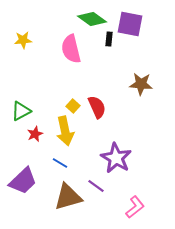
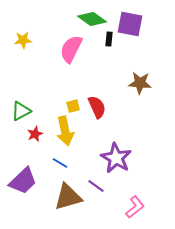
pink semicircle: rotated 40 degrees clockwise
brown star: moved 1 px left, 1 px up
yellow square: rotated 32 degrees clockwise
